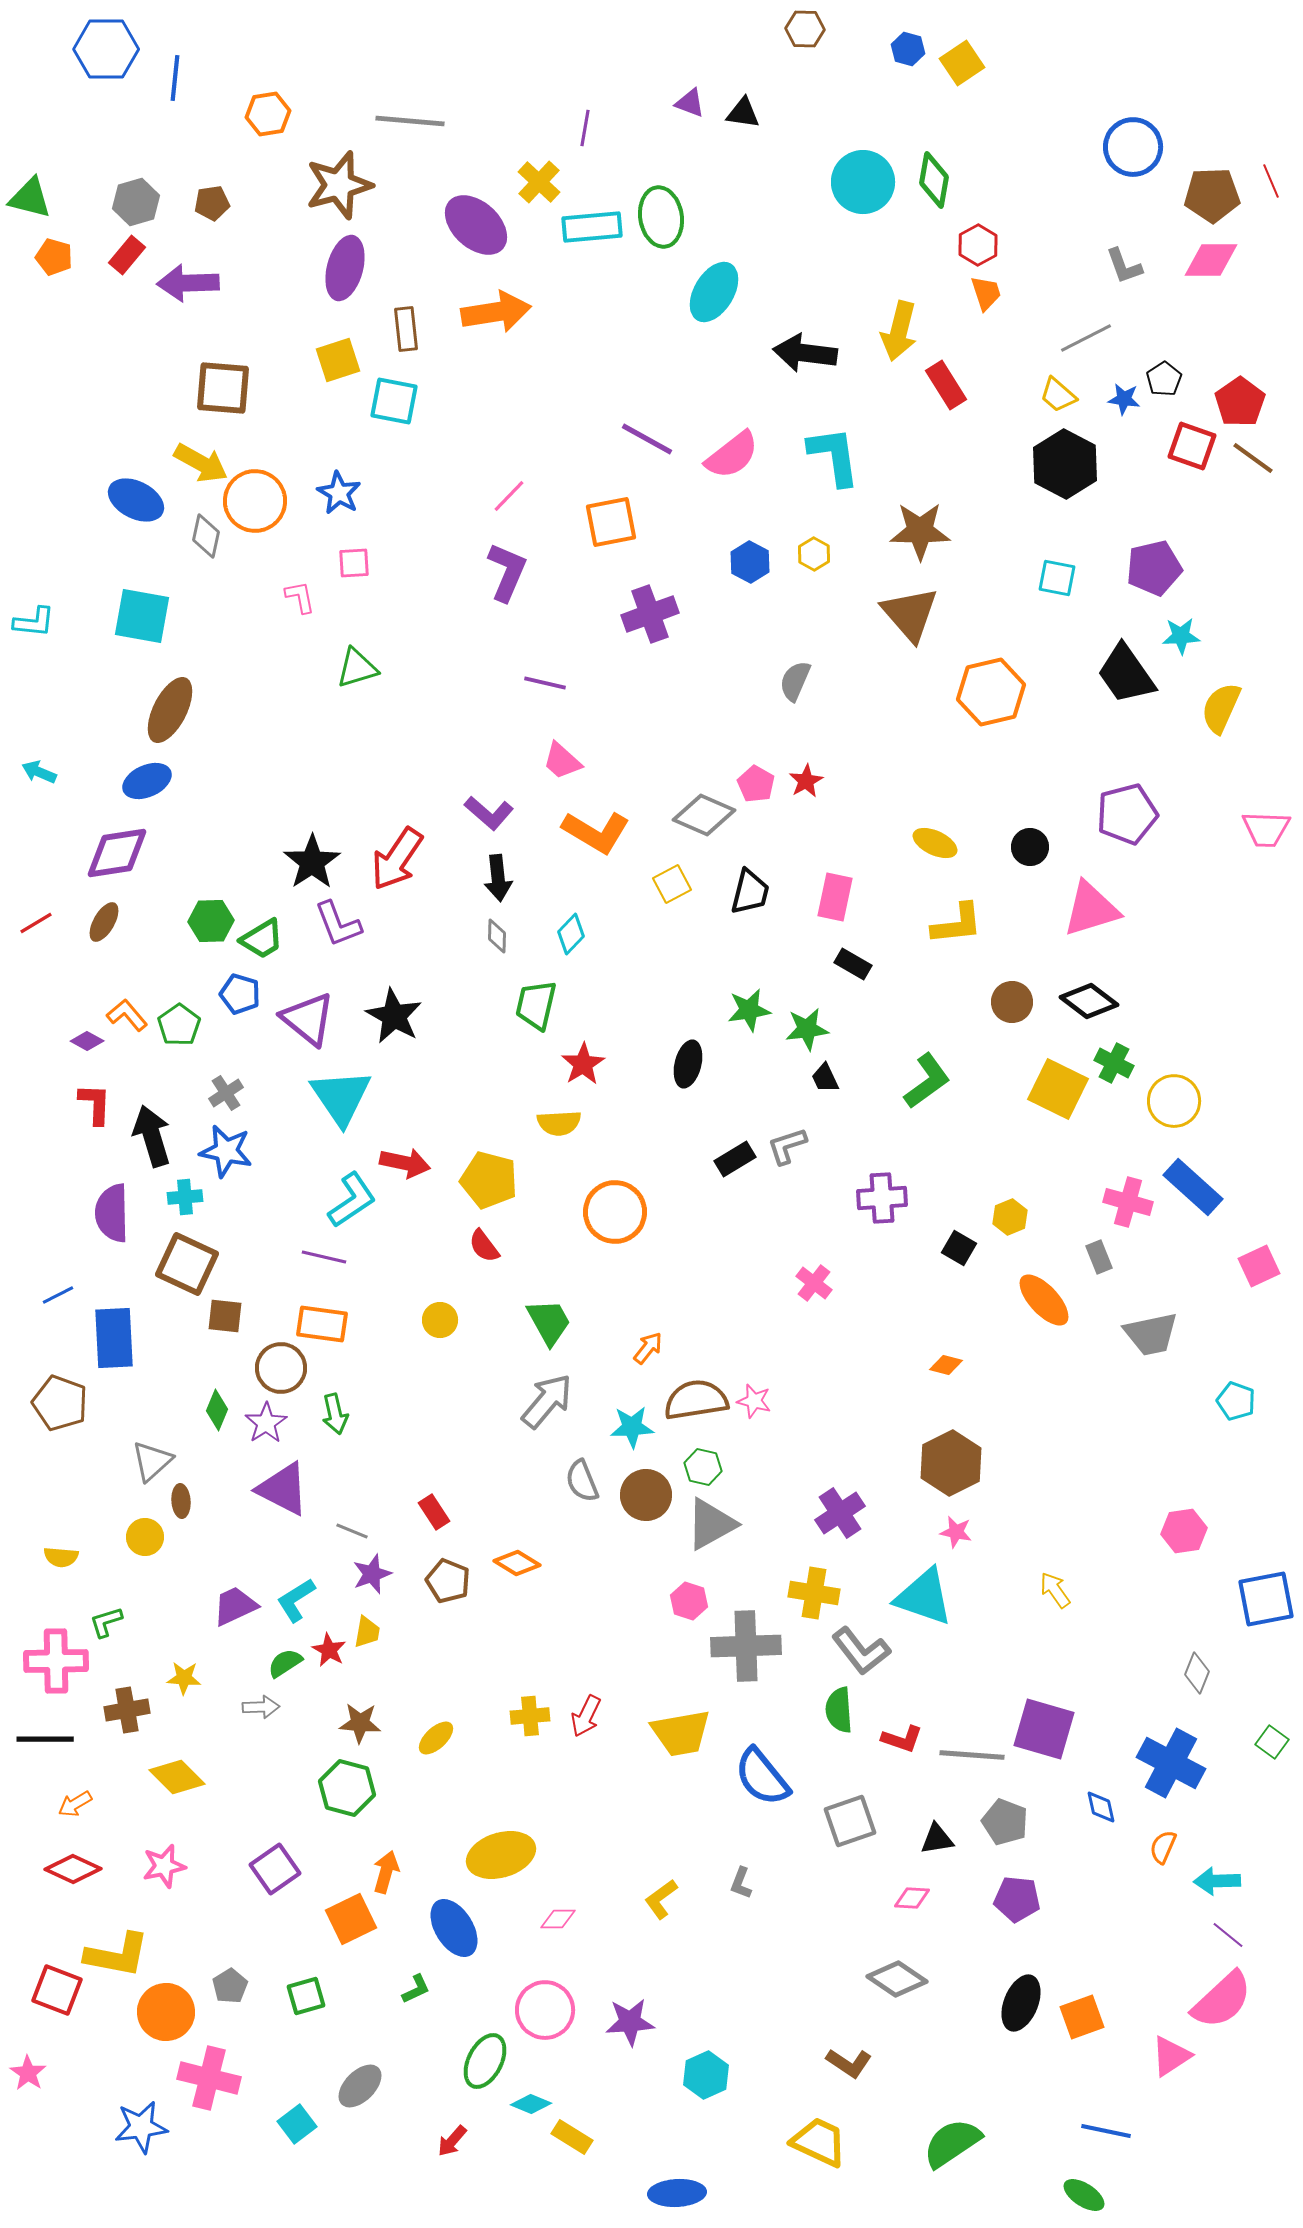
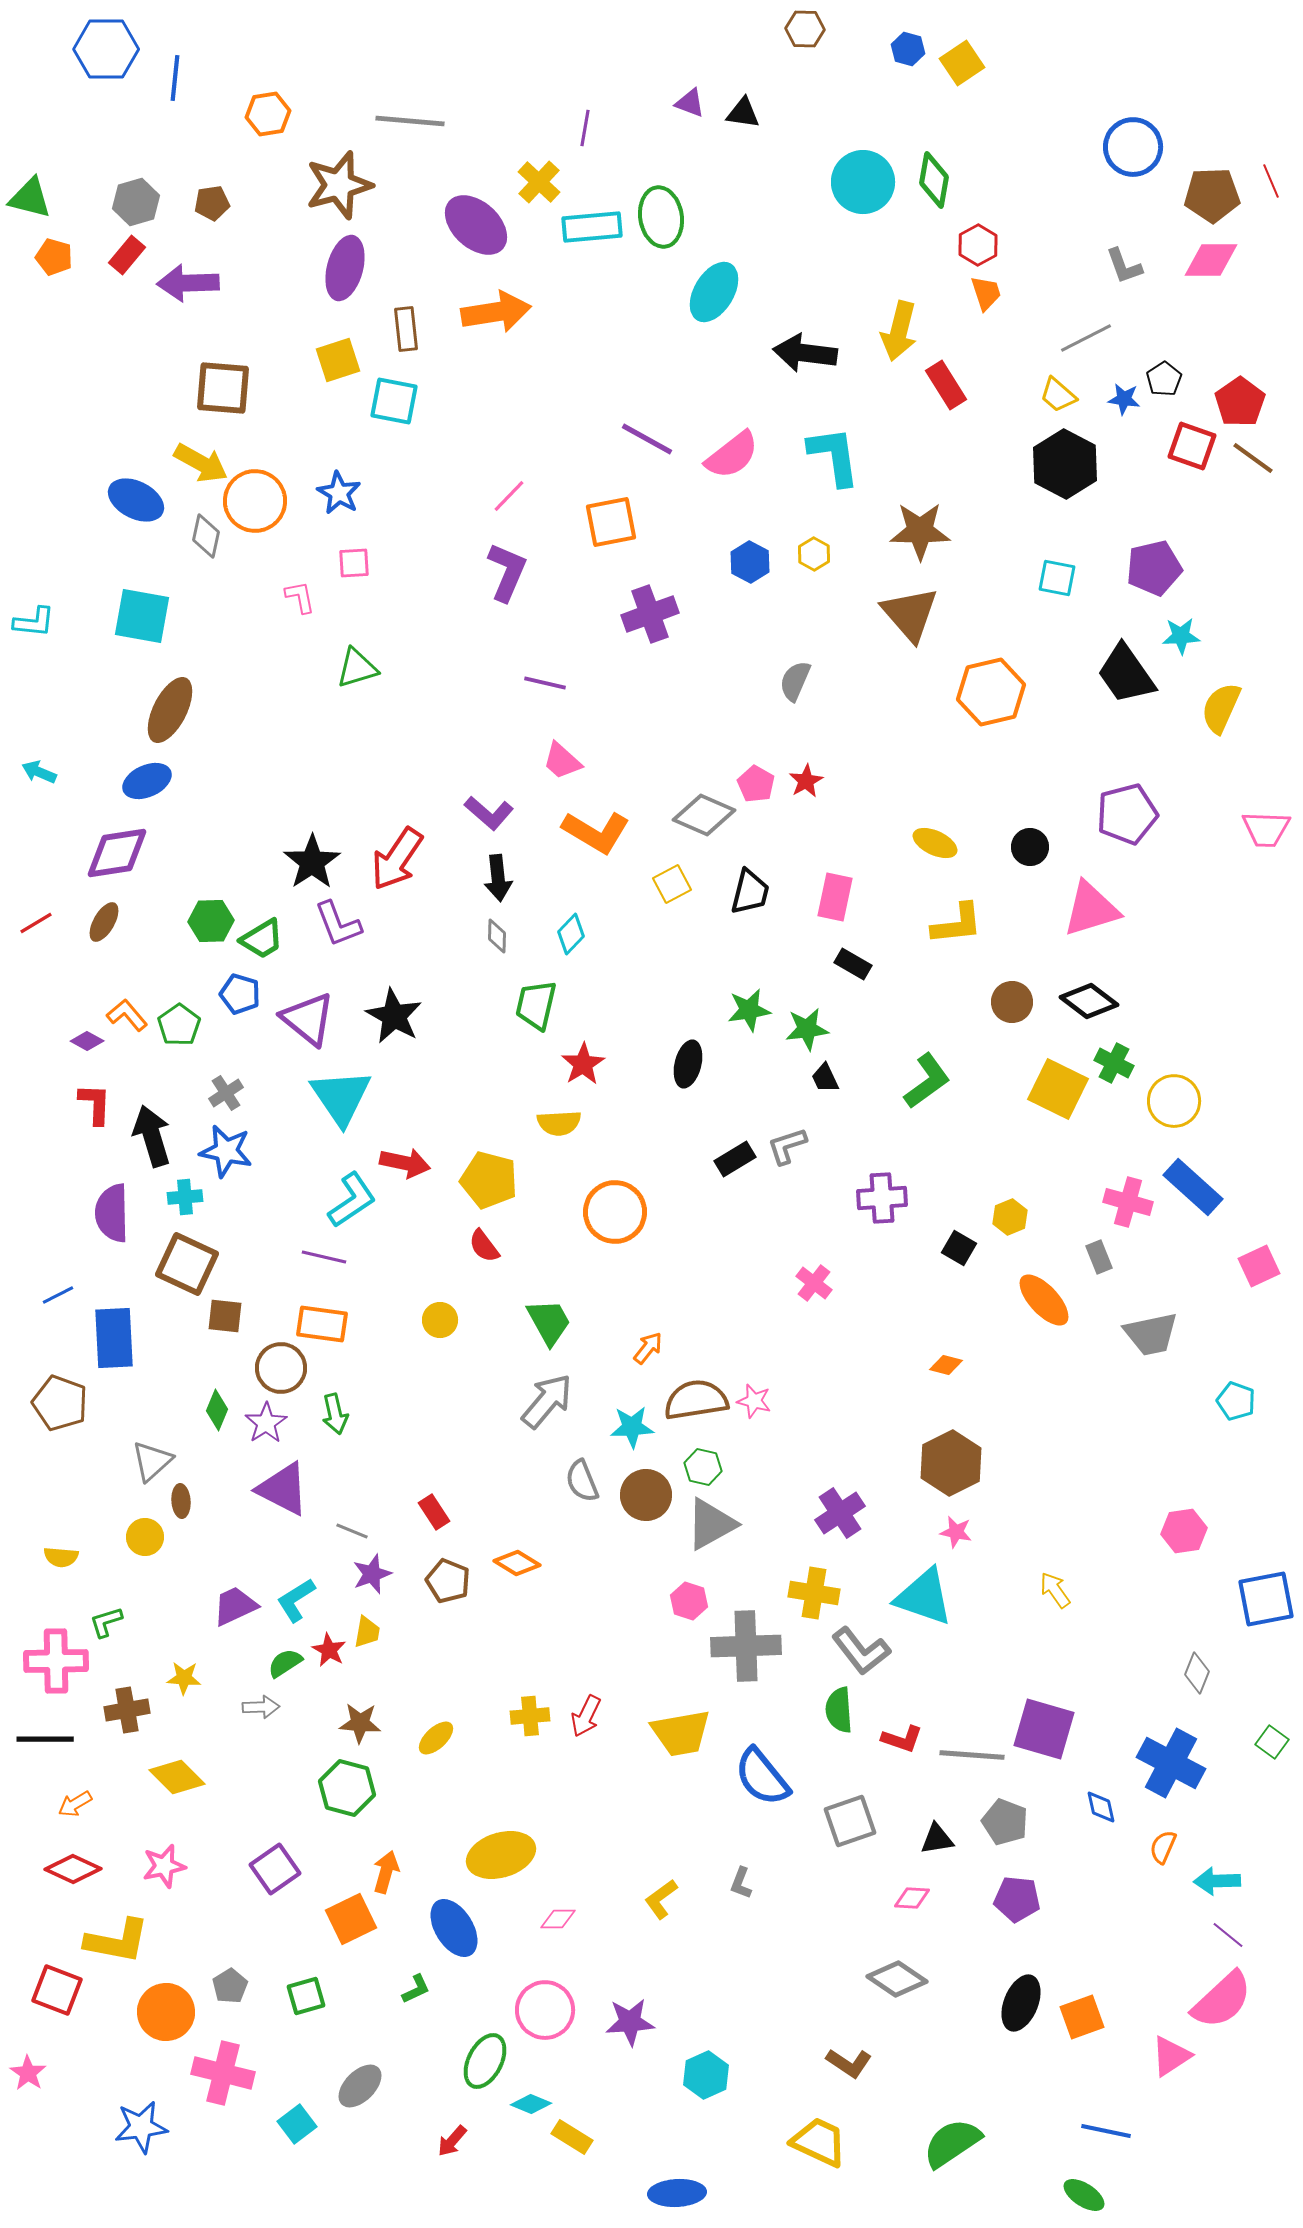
yellow L-shape at (117, 1955): moved 14 px up
pink cross at (209, 2078): moved 14 px right, 5 px up
